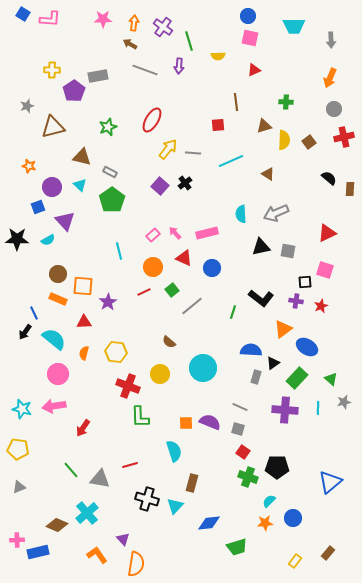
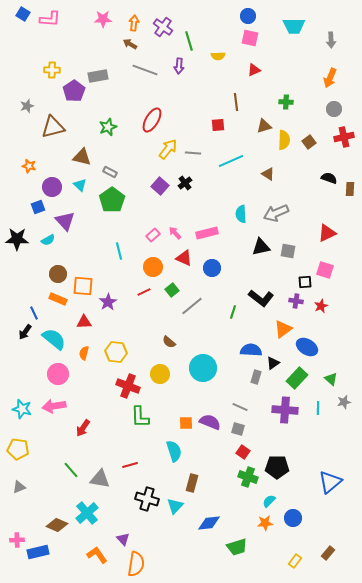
black semicircle at (329, 178): rotated 21 degrees counterclockwise
